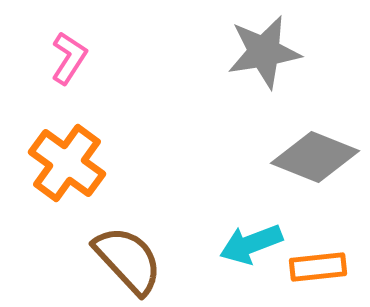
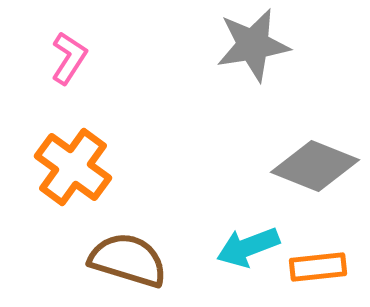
gray star: moved 11 px left, 7 px up
gray diamond: moved 9 px down
orange cross: moved 6 px right, 4 px down
cyan arrow: moved 3 px left, 3 px down
brown semicircle: rotated 30 degrees counterclockwise
